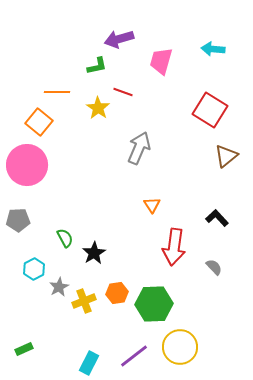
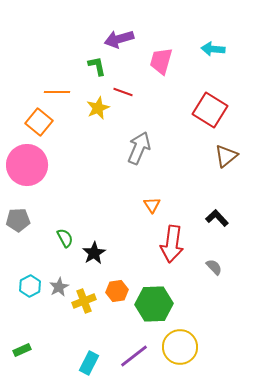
green L-shape: rotated 90 degrees counterclockwise
yellow star: rotated 15 degrees clockwise
red arrow: moved 2 px left, 3 px up
cyan hexagon: moved 4 px left, 17 px down
orange hexagon: moved 2 px up
green rectangle: moved 2 px left, 1 px down
